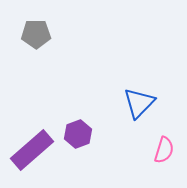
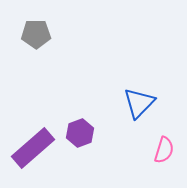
purple hexagon: moved 2 px right, 1 px up
purple rectangle: moved 1 px right, 2 px up
